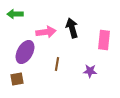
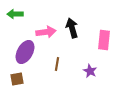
purple star: rotated 24 degrees clockwise
